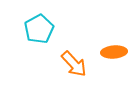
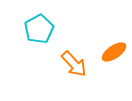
orange ellipse: rotated 30 degrees counterclockwise
